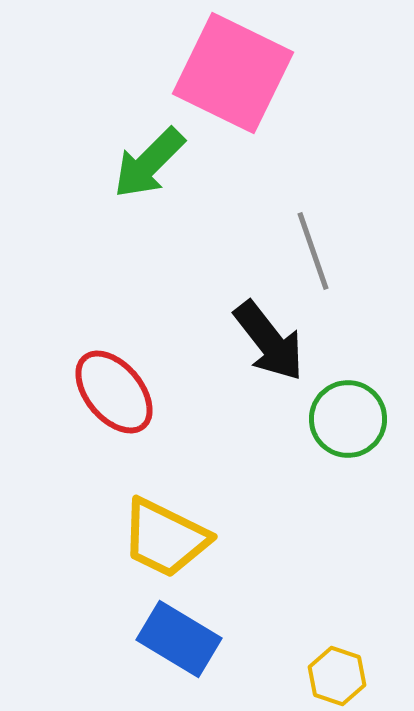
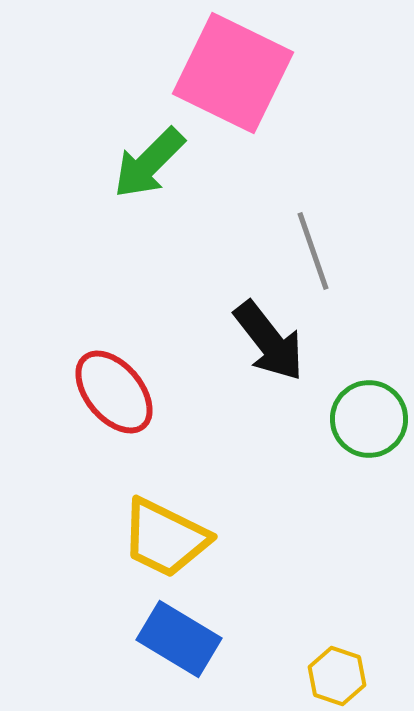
green circle: moved 21 px right
